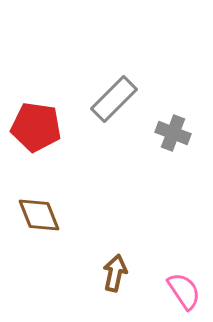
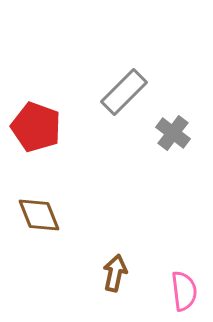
gray rectangle: moved 10 px right, 7 px up
red pentagon: rotated 12 degrees clockwise
gray cross: rotated 16 degrees clockwise
pink semicircle: rotated 27 degrees clockwise
